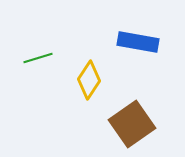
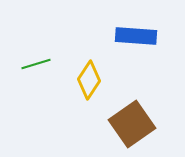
blue rectangle: moved 2 px left, 6 px up; rotated 6 degrees counterclockwise
green line: moved 2 px left, 6 px down
